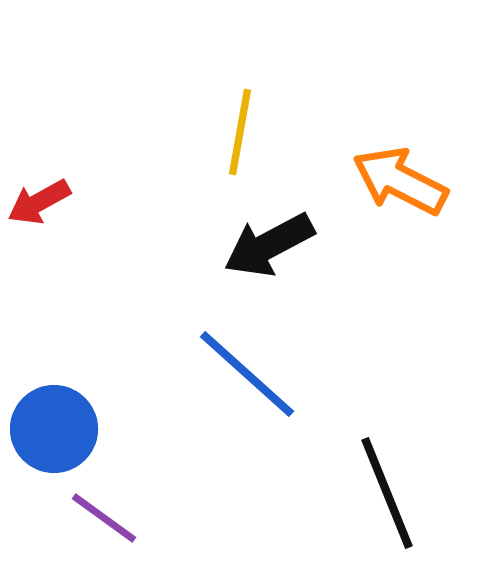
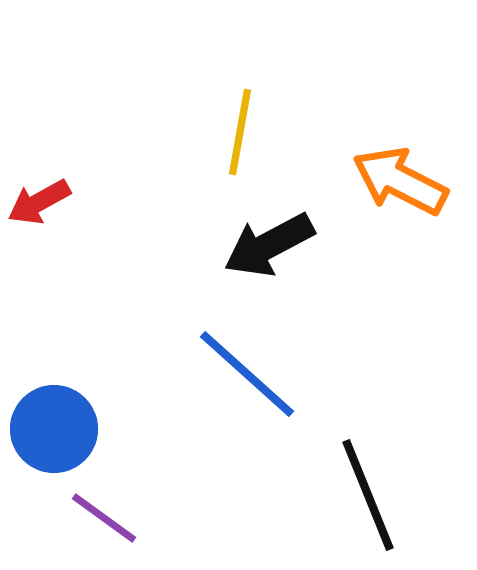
black line: moved 19 px left, 2 px down
